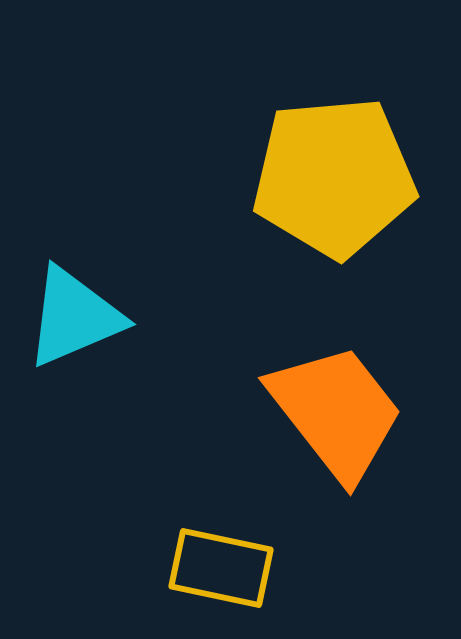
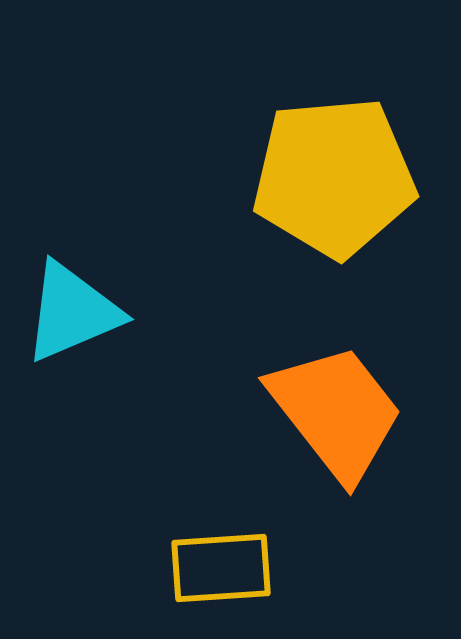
cyan triangle: moved 2 px left, 5 px up
yellow rectangle: rotated 16 degrees counterclockwise
